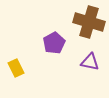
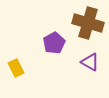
brown cross: moved 1 px left, 1 px down
purple triangle: rotated 18 degrees clockwise
